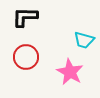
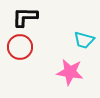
red circle: moved 6 px left, 10 px up
pink star: rotated 20 degrees counterclockwise
